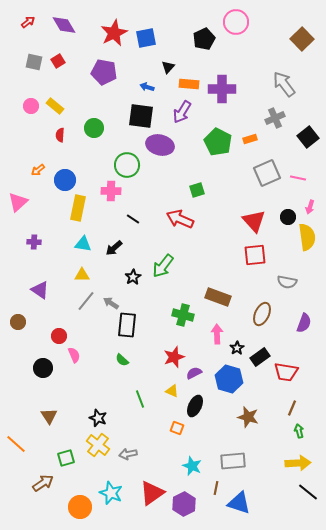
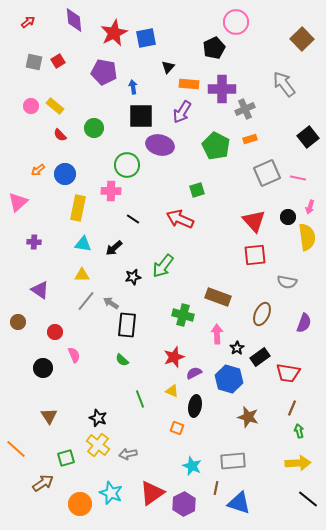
purple diamond at (64, 25): moved 10 px right, 5 px up; rotated 25 degrees clockwise
black pentagon at (204, 39): moved 10 px right, 9 px down
blue arrow at (147, 87): moved 14 px left; rotated 64 degrees clockwise
black square at (141, 116): rotated 8 degrees counterclockwise
gray cross at (275, 118): moved 30 px left, 9 px up
red semicircle at (60, 135): rotated 48 degrees counterclockwise
green pentagon at (218, 142): moved 2 px left, 4 px down
blue circle at (65, 180): moved 6 px up
black star at (133, 277): rotated 21 degrees clockwise
red circle at (59, 336): moved 4 px left, 4 px up
red trapezoid at (286, 372): moved 2 px right, 1 px down
black ellipse at (195, 406): rotated 15 degrees counterclockwise
orange line at (16, 444): moved 5 px down
black line at (308, 492): moved 7 px down
orange circle at (80, 507): moved 3 px up
